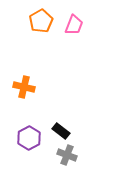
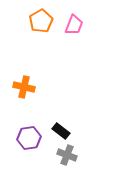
purple hexagon: rotated 20 degrees clockwise
